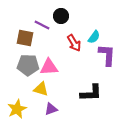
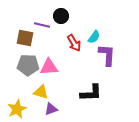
purple line: rotated 14 degrees counterclockwise
yellow triangle: moved 3 px down
